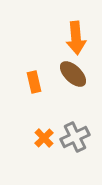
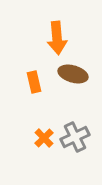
orange arrow: moved 19 px left
brown ellipse: rotated 28 degrees counterclockwise
